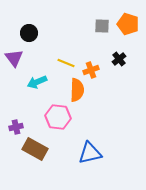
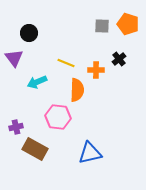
orange cross: moved 5 px right; rotated 21 degrees clockwise
